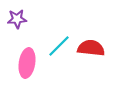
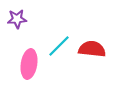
red semicircle: moved 1 px right, 1 px down
pink ellipse: moved 2 px right, 1 px down
